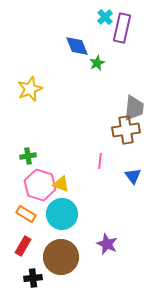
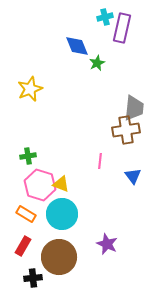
cyan cross: rotated 28 degrees clockwise
brown circle: moved 2 px left
